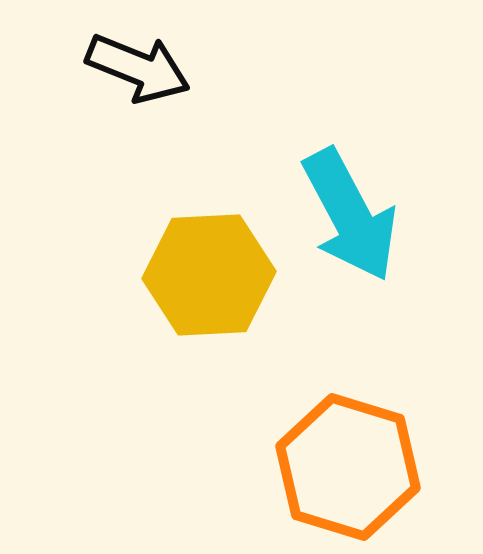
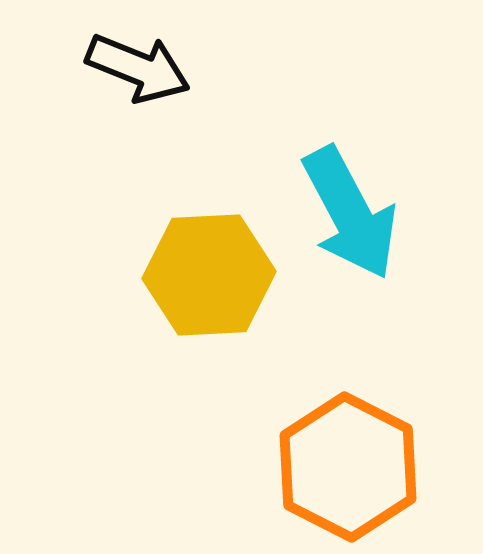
cyan arrow: moved 2 px up
orange hexagon: rotated 10 degrees clockwise
